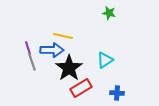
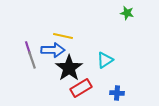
green star: moved 18 px right
blue arrow: moved 1 px right
gray line: moved 2 px up
